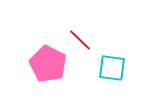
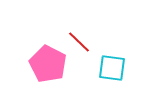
red line: moved 1 px left, 2 px down
